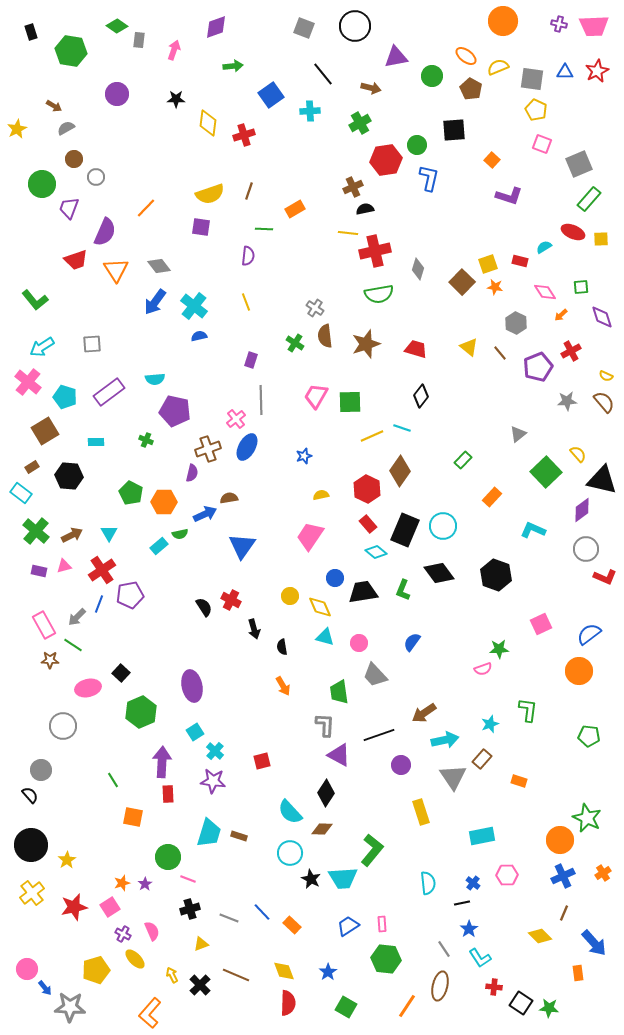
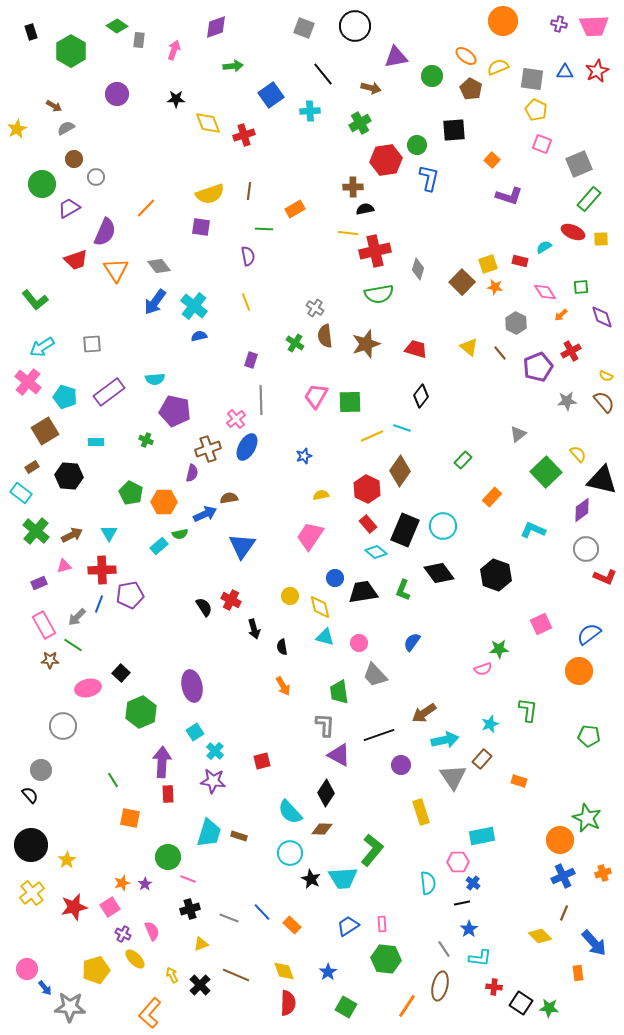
green hexagon at (71, 51): rotated 20 degrees clockwise
yellow diamond at (208, 123): rotated 28 degrees counterclockwise
brown cross at (353, 187): rotated 24 degrees clockwise
brown line at (249, 191): rotated 12 degrees counterclockwise
purple trapezoid at (69, 208): rotated 40 degrees clockwise
purple semicircle at (248, 256): rotated 18 degrees counterclockwise
red cross at (102, 570): rotated 32 degrees clockwise
purple rectangle at (39, 571): moved 12 px down; rotated 35 degrees counterclockwise
yellow diamond at (320, 607): rotated 10 degrees clockwise
orange square at (133, 817): moved 3 px left, 1 px down
orange cross at (603, 873): rotated 14 degrees clockwise
pink hexagon at (507, 875): moved 49 px left, 13 px up
cyan L-shape at (480, 958): rotated 50 degrees counterclockwise
